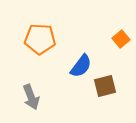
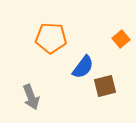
orange pentagon: moved 11 px right, 1 px up
blue semicircle: moved 2 px right, 1 px down
